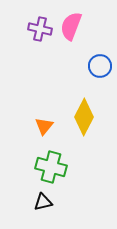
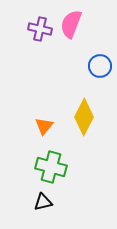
pink semicircle: moved 2 px up
